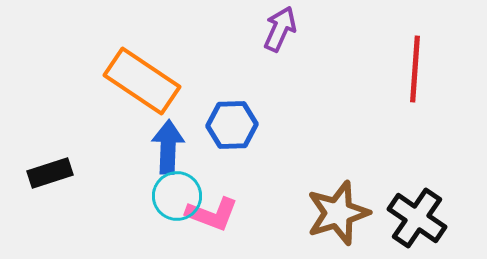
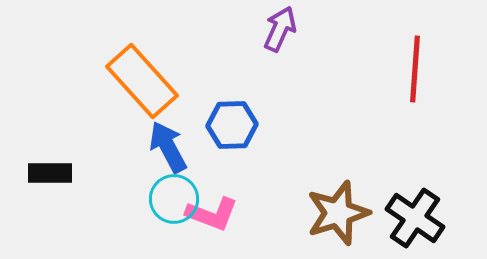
orange rectangle: rotated 14 degrees clockwise
blue arrow: rotated 30 degrees counterclockwise
black rectangle: rotated 18 degrees clockwise
cyan circle: moved 3 px left, 3 px down
black cross: moved 2 px left
